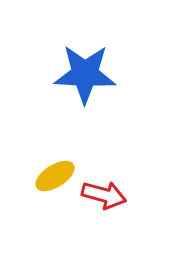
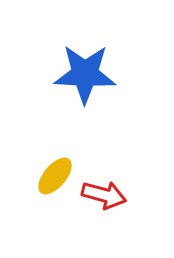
yellow ellipse: rotated 18 degrees counterclockwise
